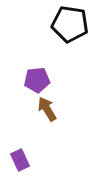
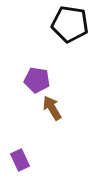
purple pentagon: rotated 15 degrees clockwise
brown arrow: moved 5 px right, 1 px up
